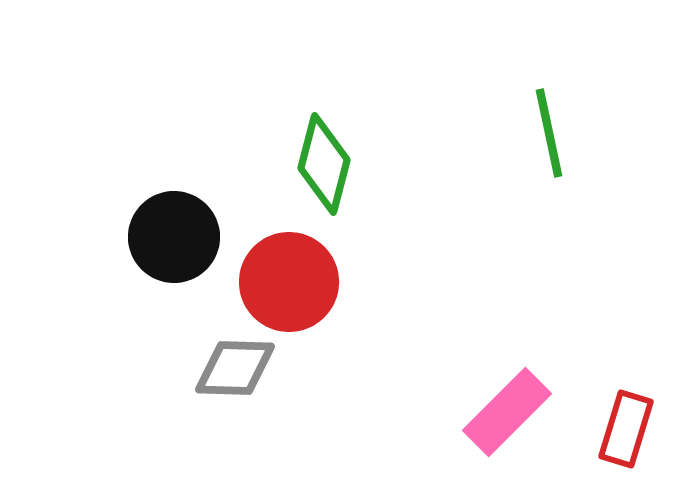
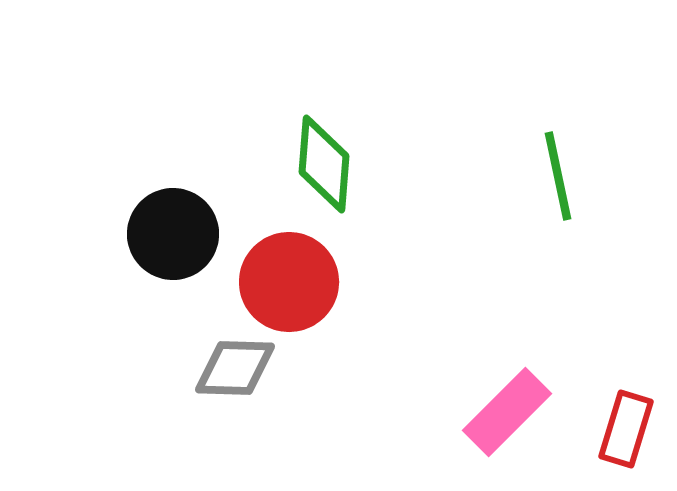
green line: moved 9 px right, 43 px down
green diamond: rotated 10 degrees counterclockwise
black circle: moved 1 px left, 3 px up
